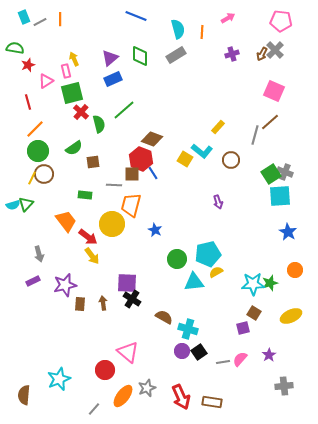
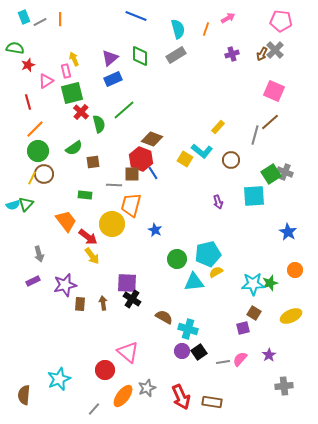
orange line at (202, 32): moved 4 px right, 3 px up; rotated 16 degrees clockwise
cyan square at (280, 196): moved 26 px left
